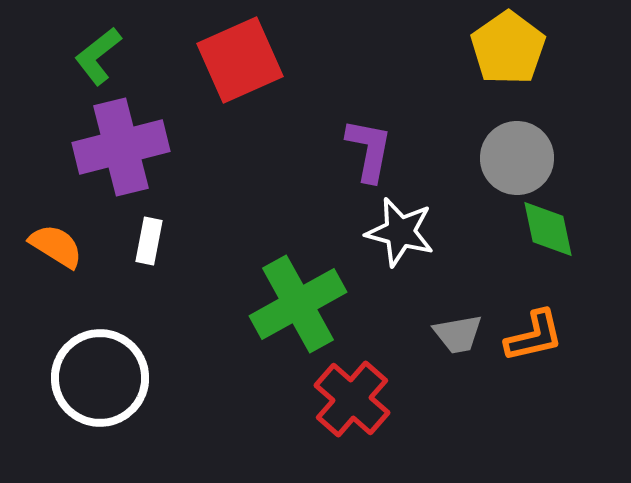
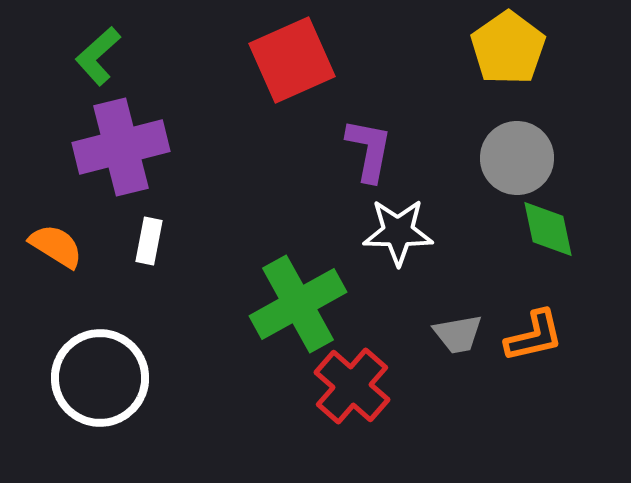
green L-shape: rotated 4 degrees counterclockwise
red square: moved 52 px right
white star: moved 2 px left; rotated 14 degrees counterclockwise
red cross: moved 13 px up
